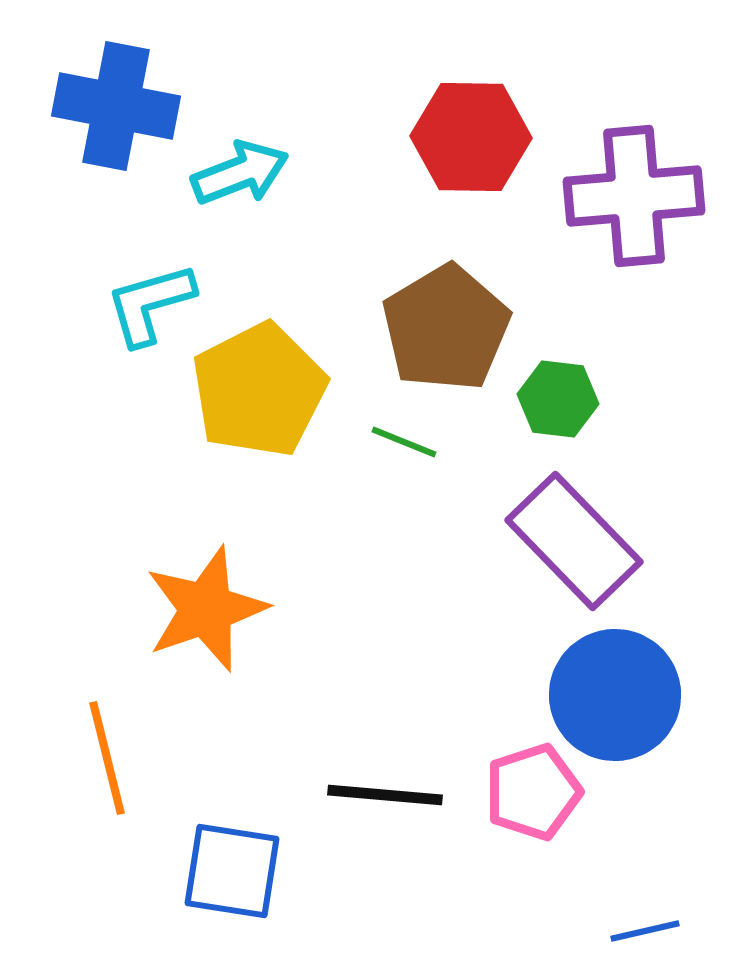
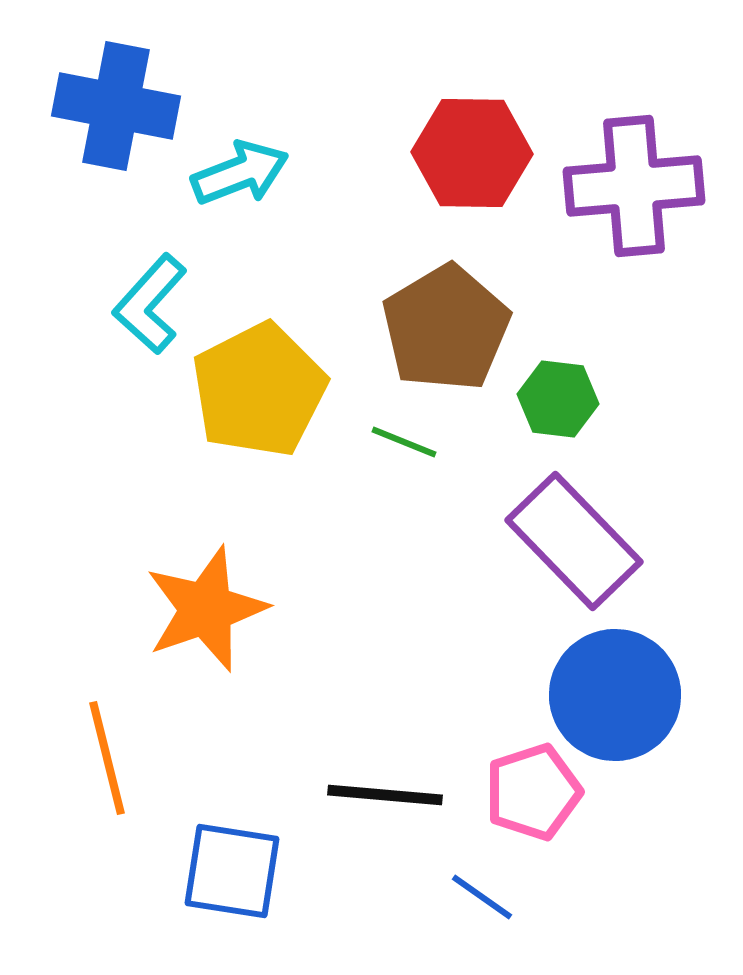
red hexagon: moved 1 px right, 16 px down
purple cross: moved 10 px up
cyan L-shape: rotated 32 degrees counterclockwise
blue line: moved 163 px left, 34 px up; rotated 48 degrees clockwise
